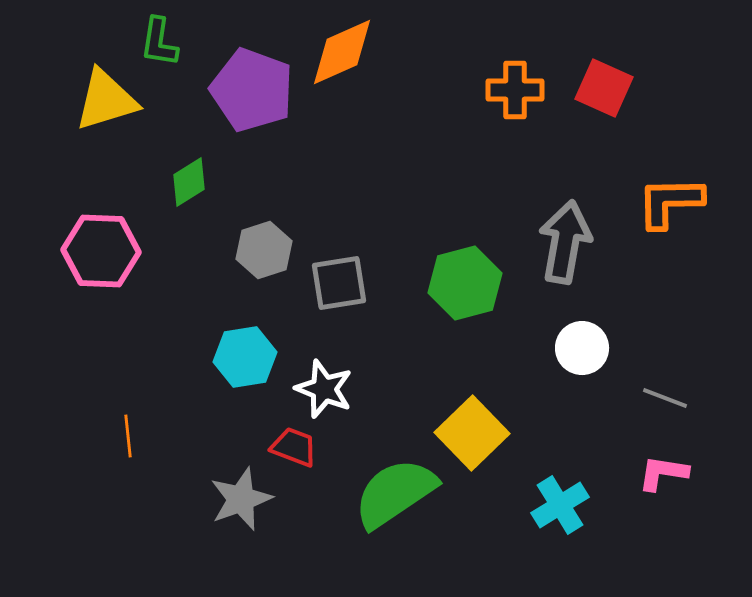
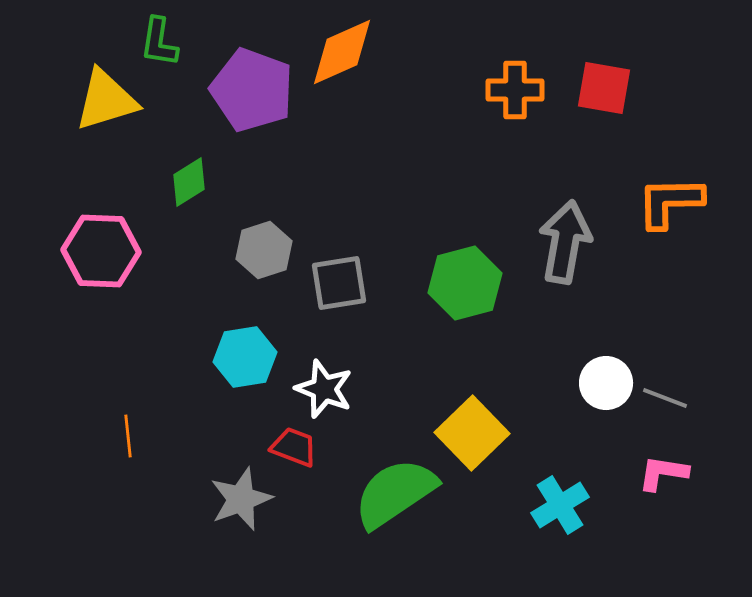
red square: rotated 14 degrees counterclockwise
white circle: moved 24 px right, 35 px down
